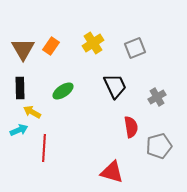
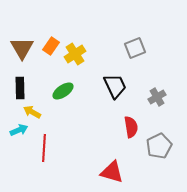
yellow cross: moved 18 px left, 11 px down
brown triangle: moved 1 px left, 1 px up
gray pentagon: rotated 10 degrees counterclockwise
